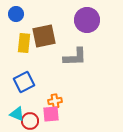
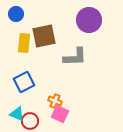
purple circle: moved 2 px right
orange cross: rotated 32 degrees clockwise
pink square: moved 9 px right; rotated 30 degrees clockwise
